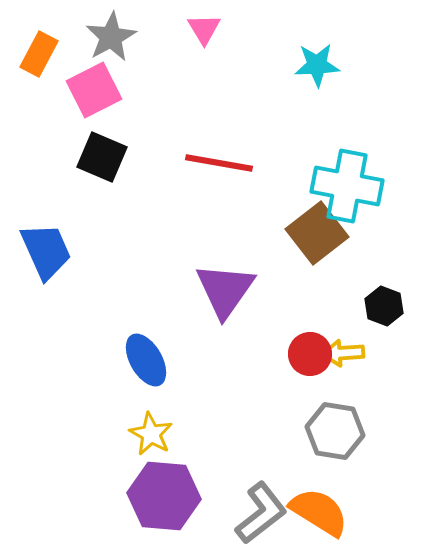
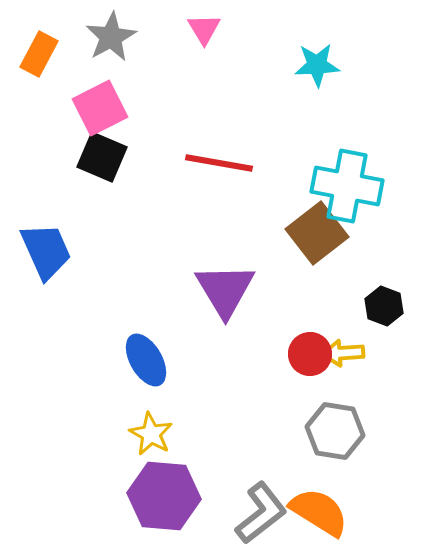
pink square: moved 6 px right, 18 px down
purple triangle: rotated 6 degrees counterclockwise
